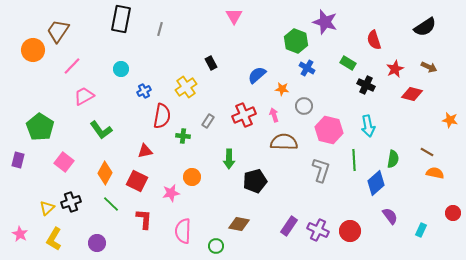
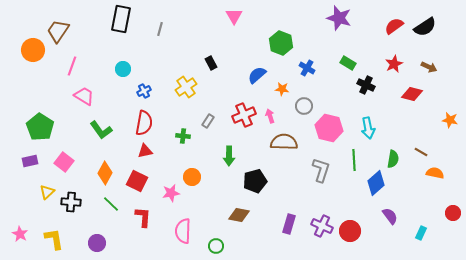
purple star at (325, 22): moved 14 px right, 4 px up
red semicircle at (374, 40): moved 20 px right, 14 px up; rotated 72 degrees clockwise
green hexagon at (296, 41): moved 15 px left, 2 px down
pink line at (72, 66): rotated 24 degrees counterclockwise
cyan circle at (121, 69): moved 2 px right
red star at (395, 69): moved 1 px left, 5 px up
pink trapezoid at (84, 96): rotated 60 degrees clockwise
pink arrow at (274, 115): moved 4 px left, 1 px down
red semicircle at (162, 116): moved 18 px left, 7 px down
cyan arrow at (368, 126): moved 2 px down
pink hexagon at (329, 130): moved 2 px up
brown line at (427, 152): moved 6 px left
green arrow at (229, 159): moved 3 px up
purple rectangle at (18, 160): moved 12 px right, 1 px down; rotated 63 degrees clockwise
black cross at (71, 202): rotated 24 degrees clockwise
yellow triangle at (47, 208): moved 16 px up
red L-shape at (144, 219): moved 1 px left, 2 px up
brown diamond at (239, 224): moved 9 px up
purple rectangle at (289, 226): moved 2 px up; rotated 18 degrees counterclockwise
purple cross at (318, 230): moved 4 px right, 4 px up
cyan rectangle at (421, 230): moved 3 px down
yellow L-shape at (54, 239): rotated 140 degrees clockwise
